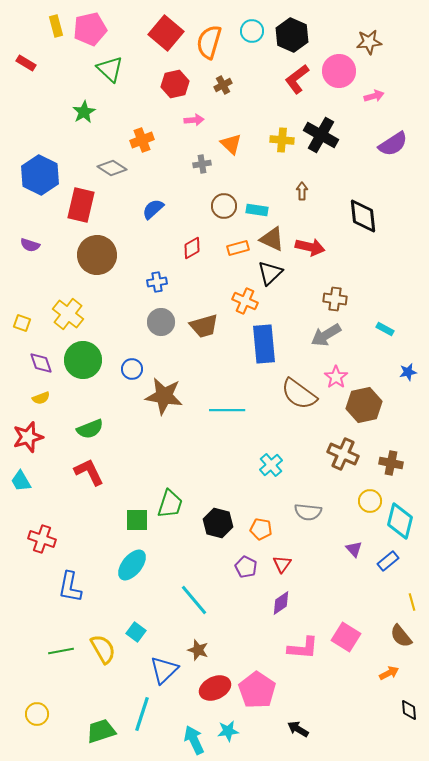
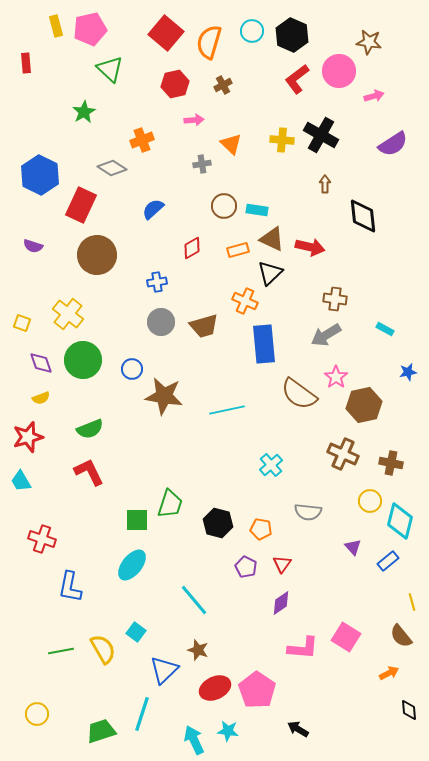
brown star at (369, 42): rotated 15 degrees clockwise
red rectangle at (26, 63): rotated 54 degrees clockwise
brown arrow at (302, 191): moved 23 px right, 7 px up
red rectangle at (81, 205): rotated 12 degrees clockwise
purple semicircle at (30, 245): moved 3 px right, 1 px down
orange rectangle at (238, 248): moved 2 px down
cyan line at (227, 410): rotated 12 degrees counterclockwise
purple triangle at (354, 549): moved 1 px left, 2 px up
cyan star at (228, 731): rotated 15 degrees clockwise
